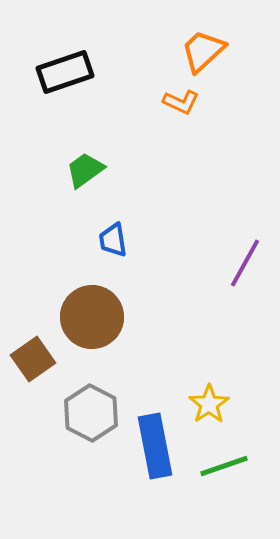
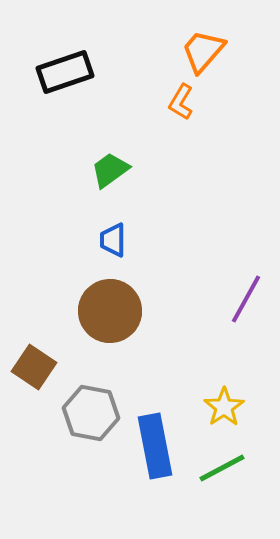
orange trapezoid: rotated 6 degrees counterclockwise
orange L-shape: rotated 96 degrees clockwise
green trapezoid: moved 25 px right
blue trapezoid: rotated 9 degrees clockwise
purple line: moved 1 px right, 36 px down
brown circle: moved 18 px right, 6 px up
brown square: moved 1 px right, 8 px down; rotated 21 degrees counterclockwise
yellow star: moved 15 px right, 3 px down
gray hexagon: rotated 16 degrees counterclockwise
green line: moved 2 px left, 2 px down; rotated 9 degrees counterclockwise
